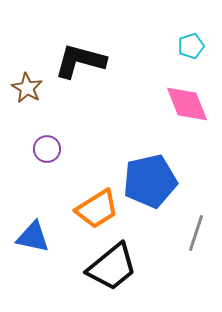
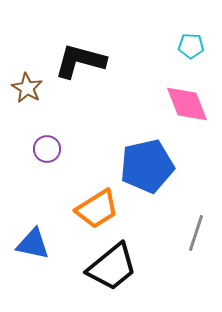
cyan pentagon: rotated 20 degrees clockwise
blue pentagon: moved 3 px left, 15 px up
blue triangle: moved 7 px down
